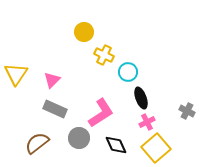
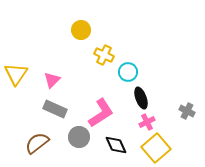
yellow circle: moved 3 px left, 2 px up
gray circle: moved 1 px up
